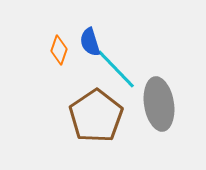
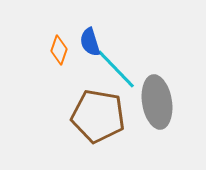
gray ellipse: moved 2 px left, 2 px up
brown pentagon: moved 2 px right; rotated 28 degrees counterclockwise
